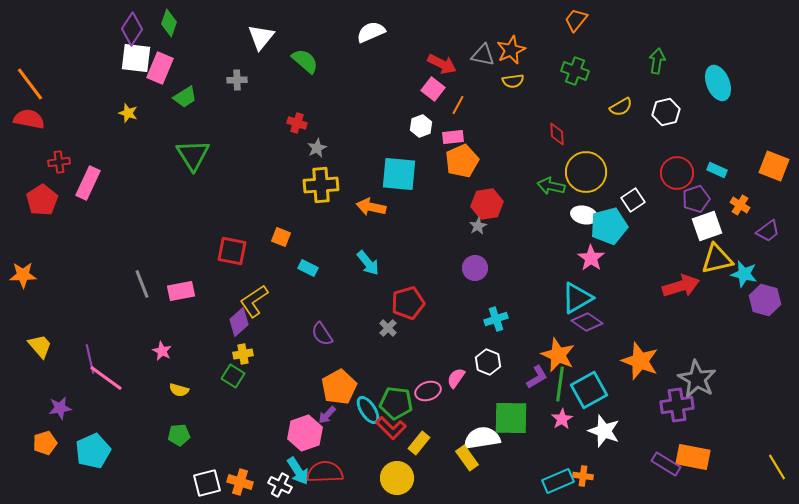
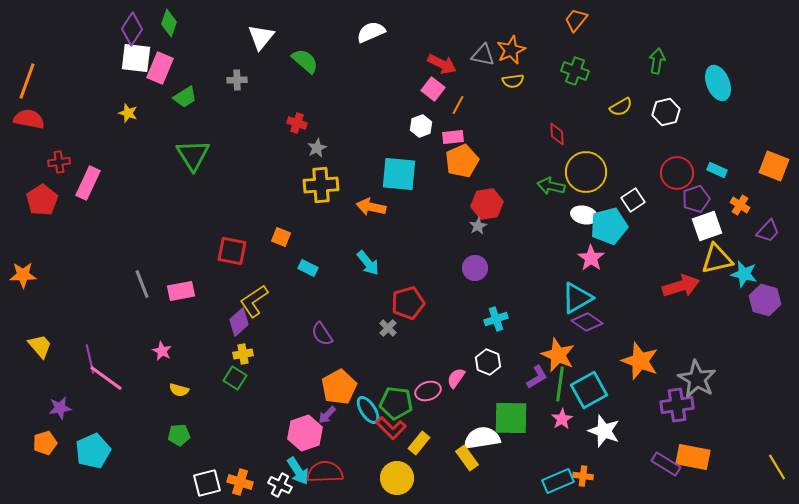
orange line at (30, 84): moved 3 px left, 3 px up; rotated 57 degrees clockwise
purple trapezoid at (768, 231): rotated 10 degrees counterclockwise
green square at (233, 376): moved 2 px right, 2 px down
